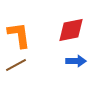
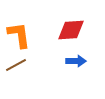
red diamond: rotated 8 degrees clockwise
